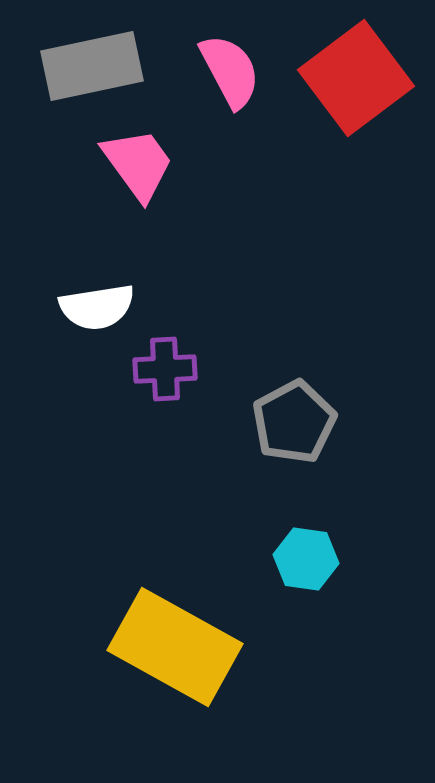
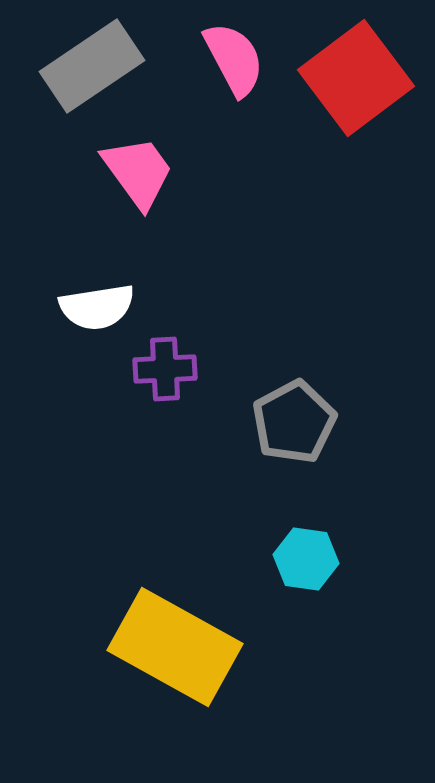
gray rectangle: rotated 22 degrees counterclockwise
pink semicircle: moved 4 px right, 12 px up
pink trapezoid: moved 8 px down
